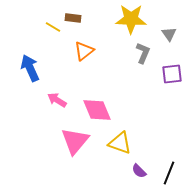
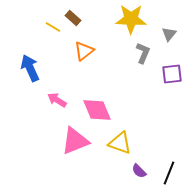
brown rectangle: rotated 35 degrees clockwise
gray triangle: rotated 14 degrees clockwise
pink triangle: rotated 28 degrees clockwise
